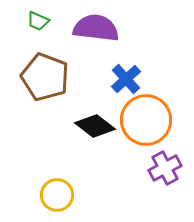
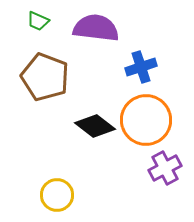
blue cross: moved 15 px right, 12 px up; rotated 24 degrees clockwise
